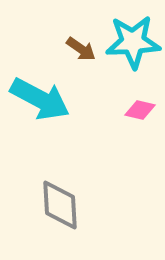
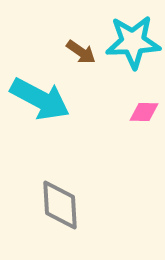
brown arrow: moved 3 px down
pink diamond: moved 4 px right, 2 px down; rotated 12 degrees counterclockwise
